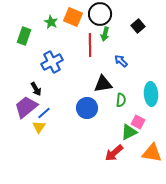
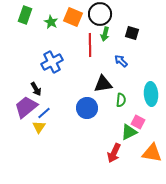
black square: moved 6 px left, 7 px down; rotated 32 degrees counterclockwise
green rectangle: moved 1 px right, 21 px up
red arrow: rotated 24 degrees counterclockwise
